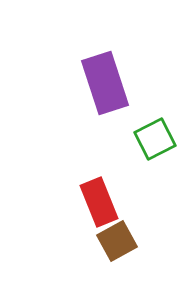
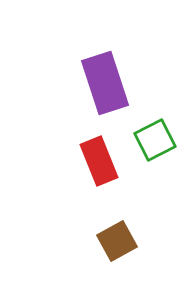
green square: moved 1 px down
red rectangle: moved 41 px up
